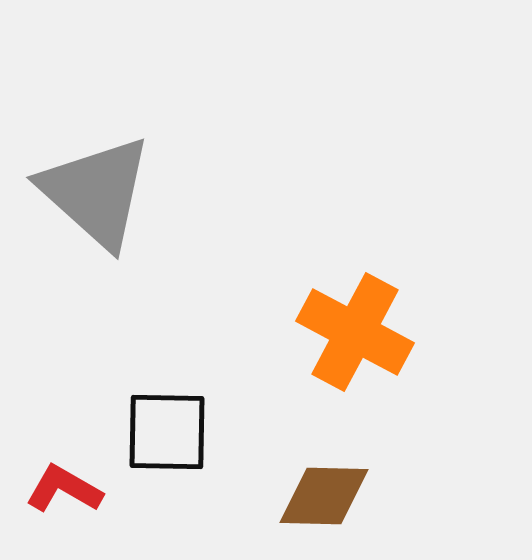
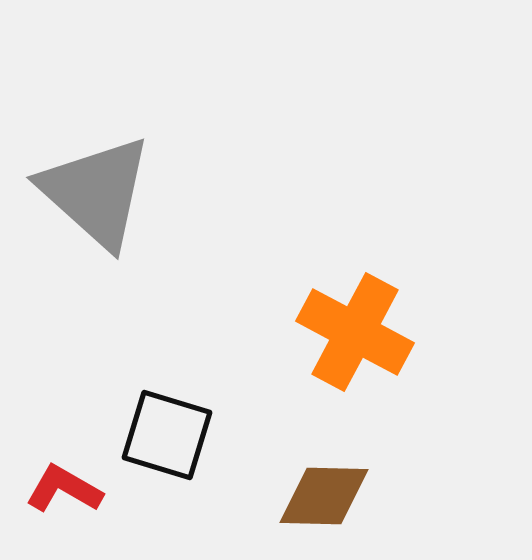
black square: moved 3 px down; rotated 16 degrees clockwise
